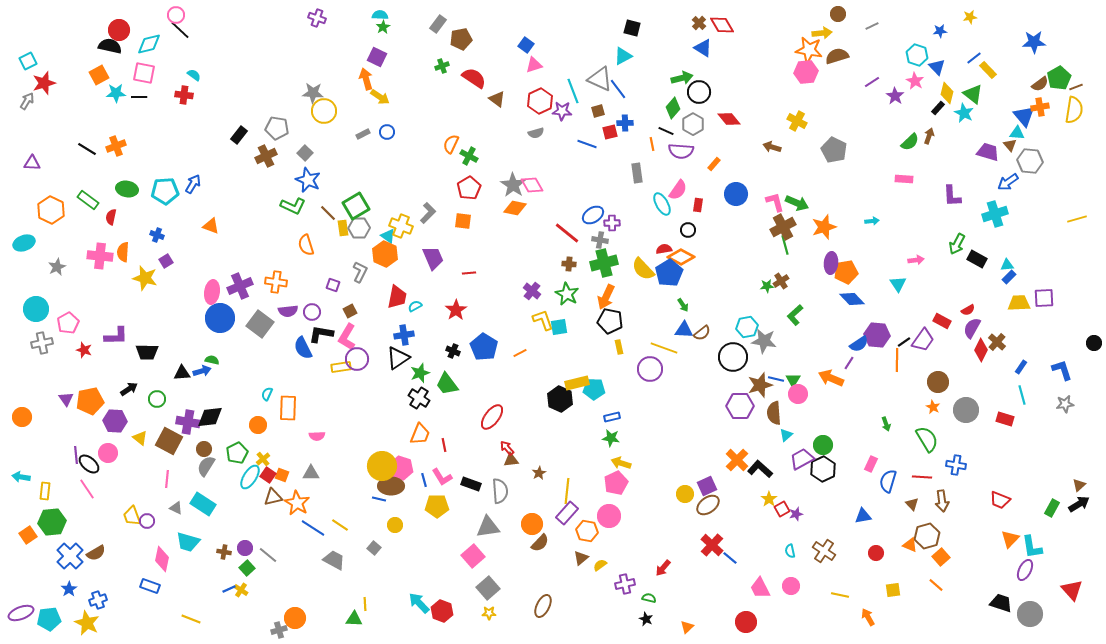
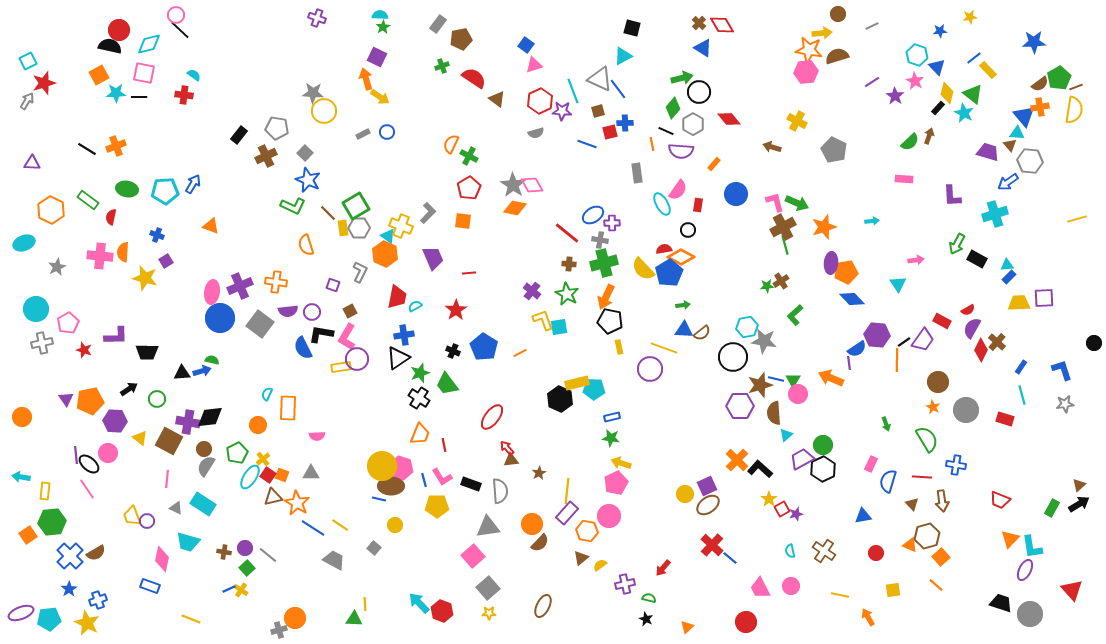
green arrow at (683, 305): rotated 64 degrees counterclockwise
blue semicircle at (859, 344): moved 2 px left, 5 px down
purple line at (849, 363): rotated 40 degrees counterclockwise
